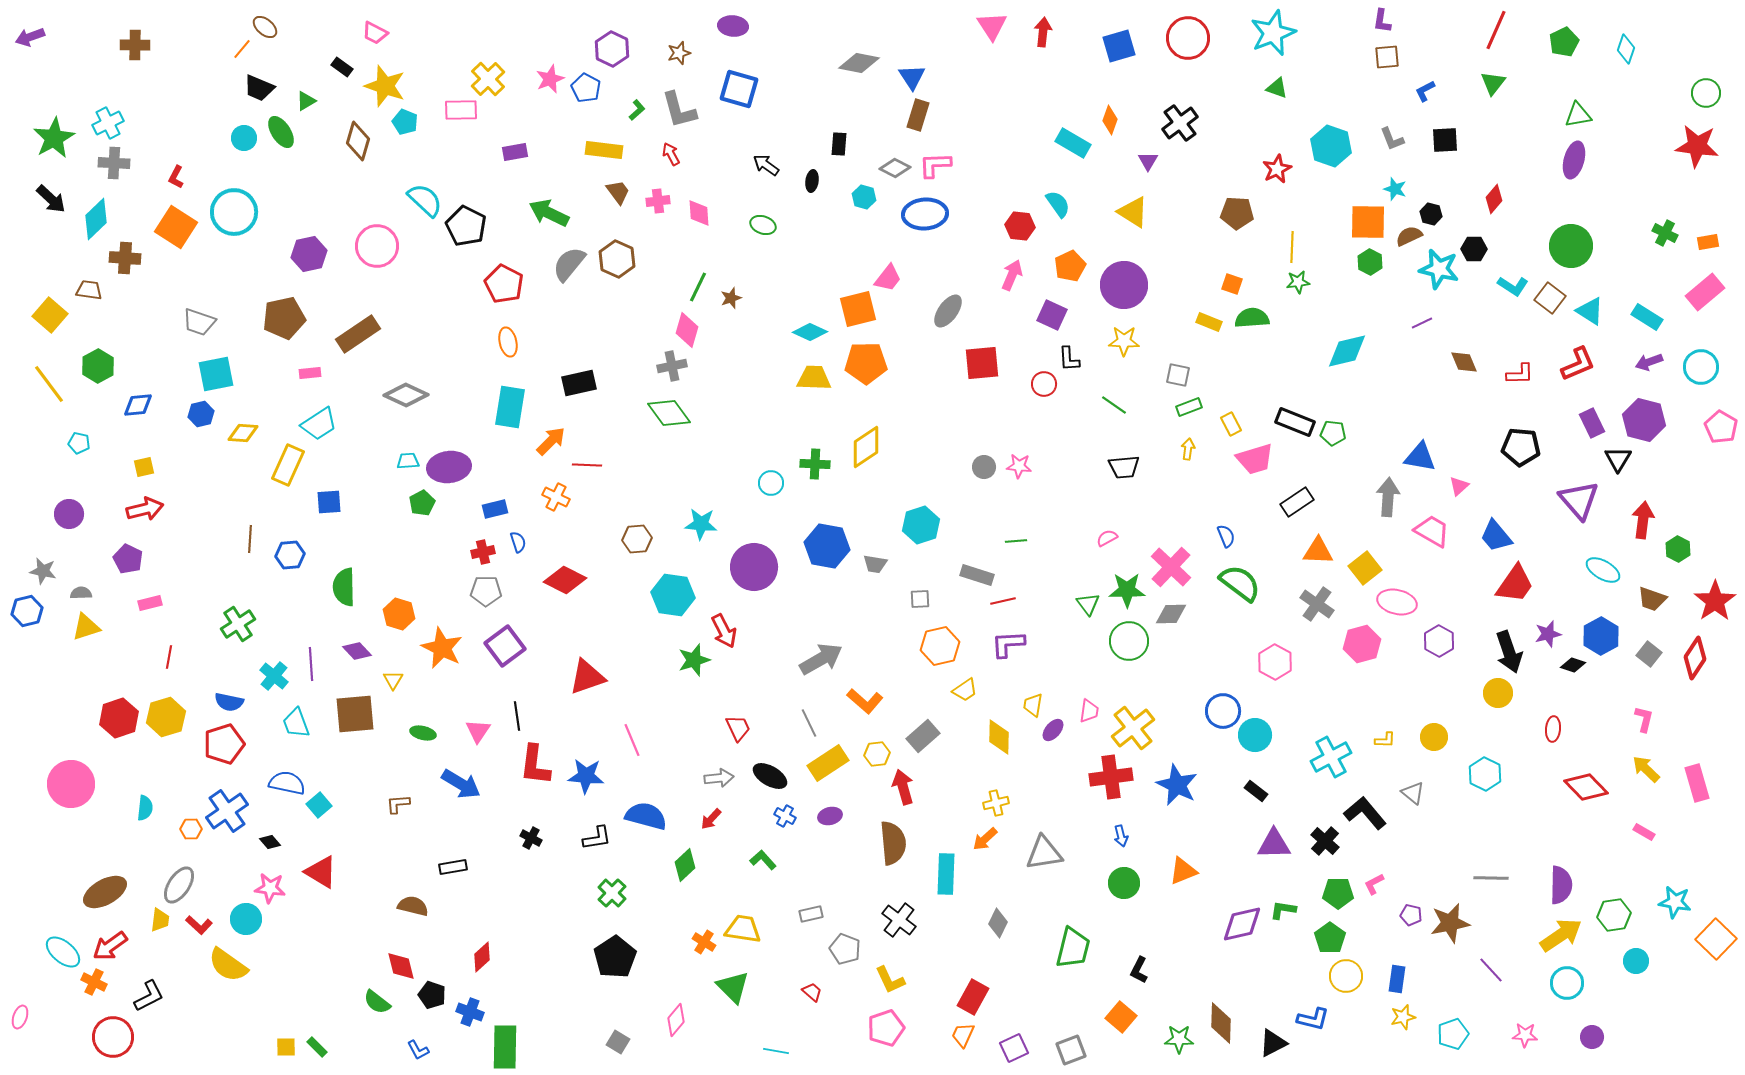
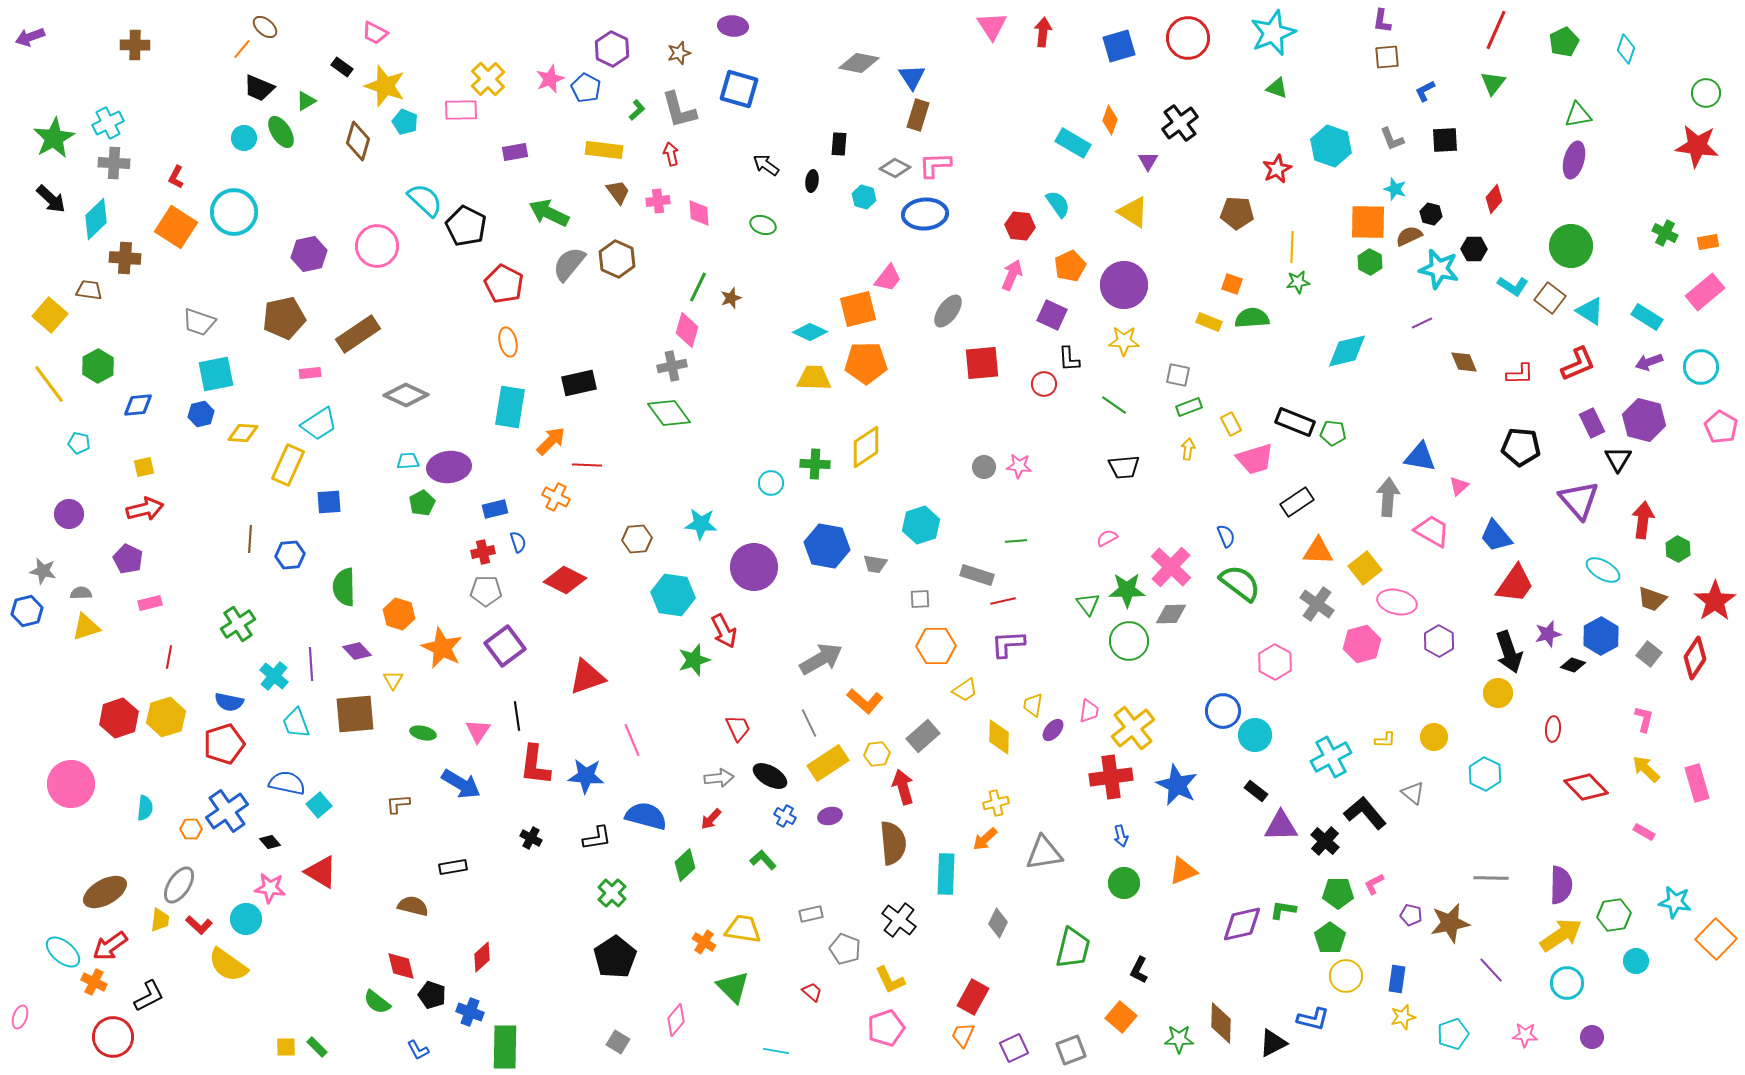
red arrow at (671, 154): rotated 15 degrees clockwise
orange hexagon at (940, 646): moved 4 px left; rotated 12 degrees clockwise
purple triangle at (1274, 844): moved 7 px right, 18 px up
